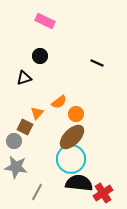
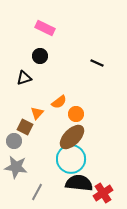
pink rectangle: moved 7 px down
